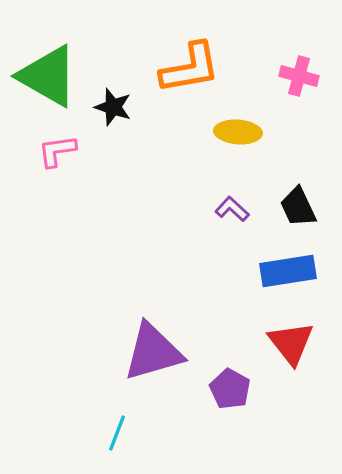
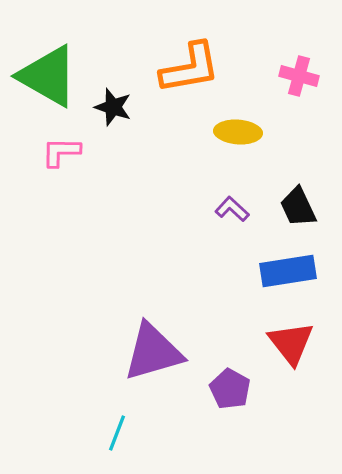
pink L-shape: moved 4 px right, 1 px down; rotated 9 degrees clockwise
